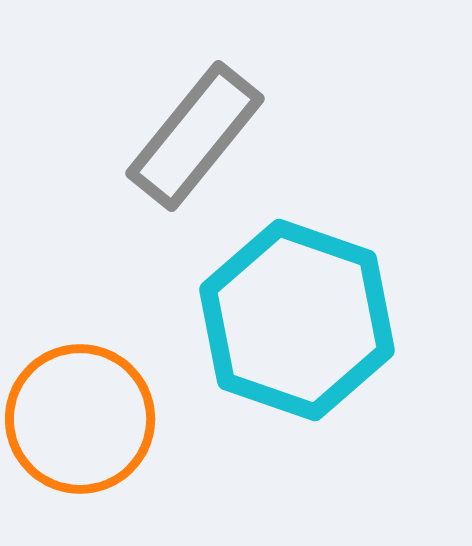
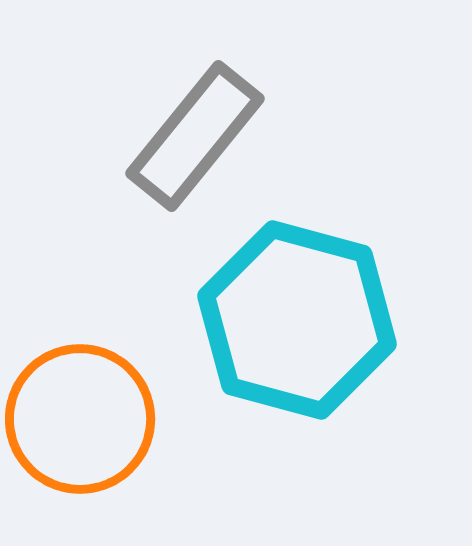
cyan hexagon: rotated 4 degrees counterclockwise
